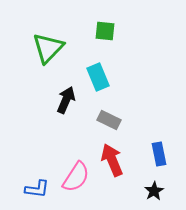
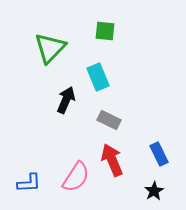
green triangle: moved 2 px right
blue rectangle: rotated 15 degrees counterclockwise
blue L-shape: moved 8 px left, 6 px up; rotated 10 degrees counterclockwise
